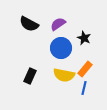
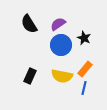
black semicircle: rotated 30 degrees clockwise
blue circle: moved 3 px up
yellow semicircle: moved 2 px left, 1 px down
